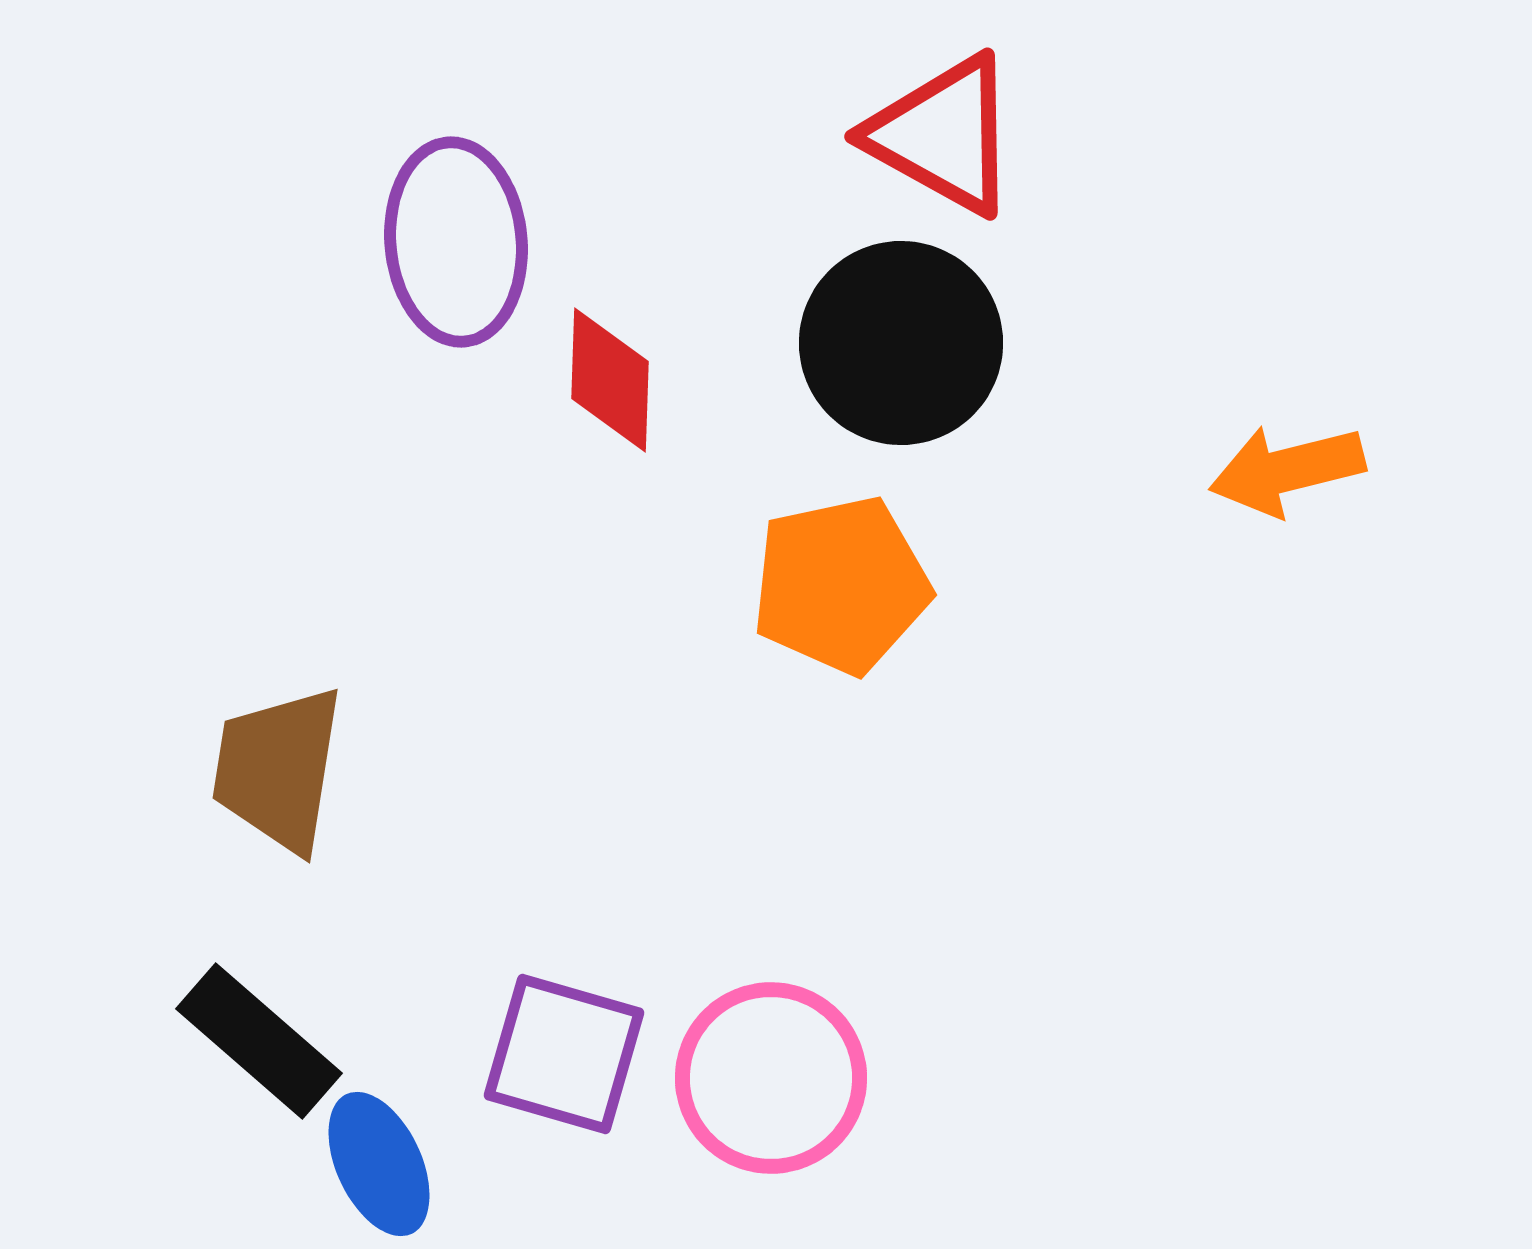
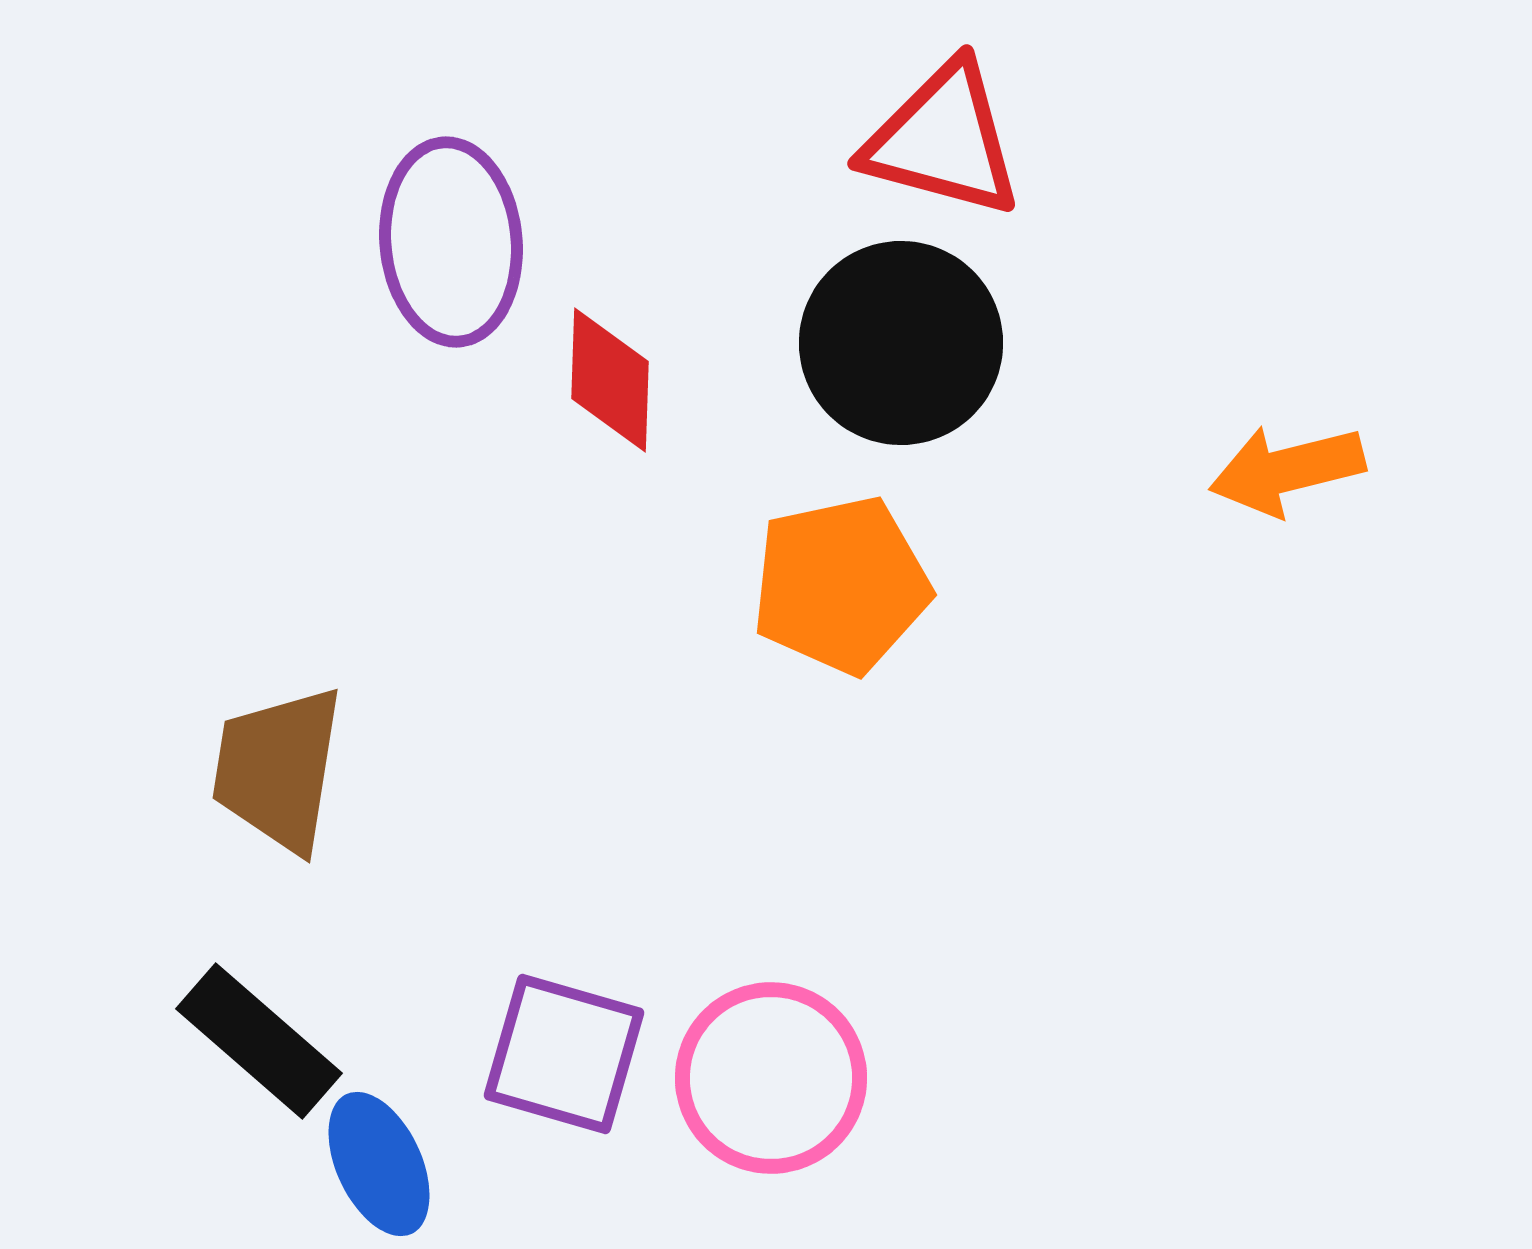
red triangle: moved 5 px down; rotated 14 degrees counterclockwise
purple ellipse: moved 5 px left
